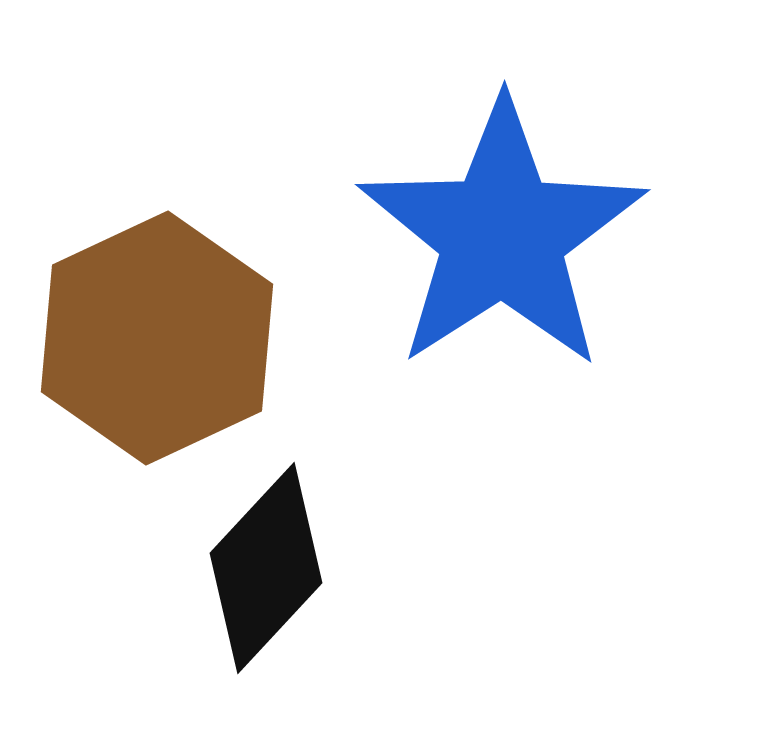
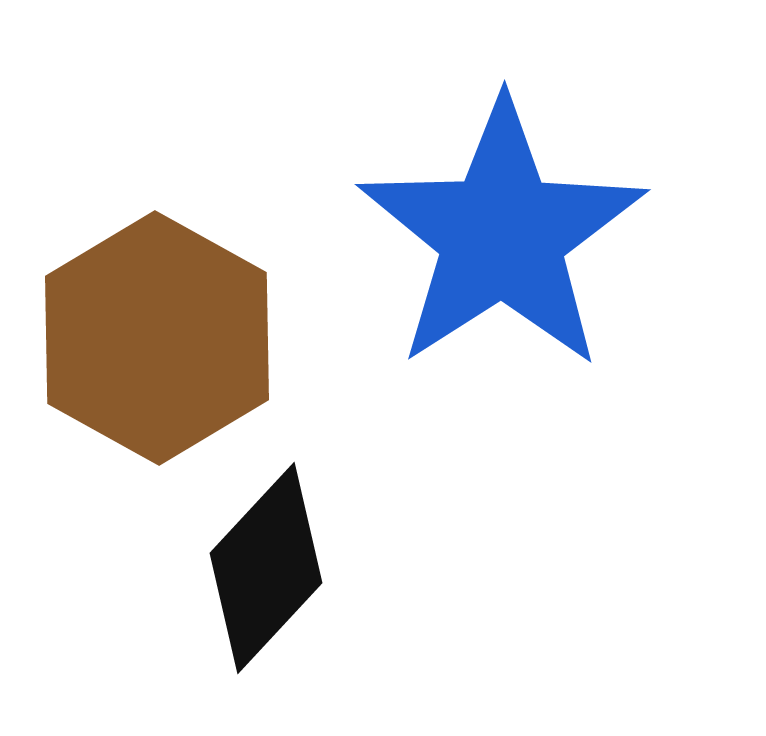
brown hexagon: rotated 6 degrees counterclockwise
